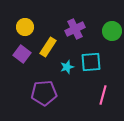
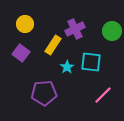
yellow circle: moved 3 px up
yellow rectangle: moved 5 px right, 2 px up
purple square: moved 1 px left, 1 px up
cyan square: rotated 10 degrees clockwise
cyan star: rotated 16 degrees counterclockwise
pink line: rotated 30 degrees clockwise
